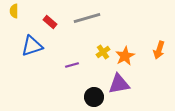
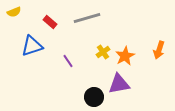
yellow semicircle: moved 1 px down; rotated 112 degrees counterclockwise
purple line: moved 4 px left, 4 px up; rotated 72 degrees clockwise
